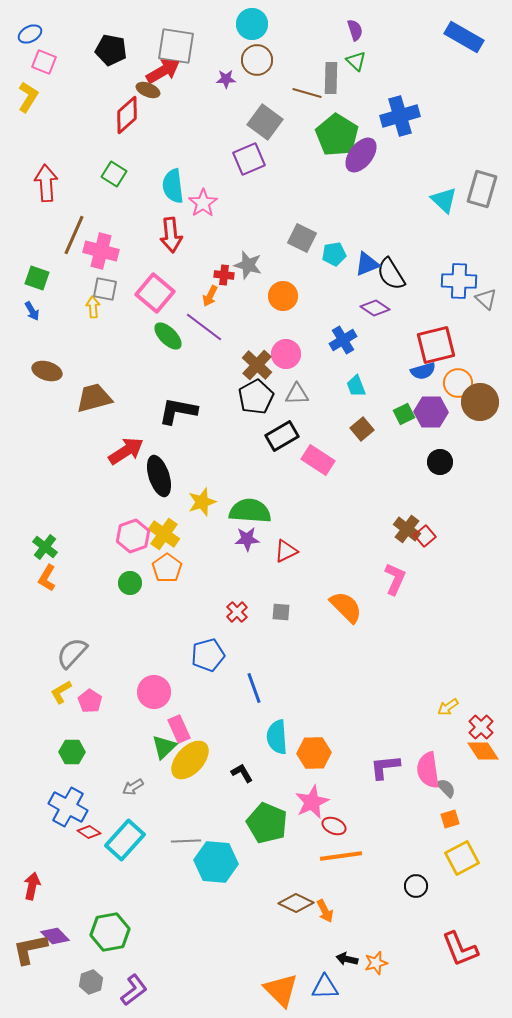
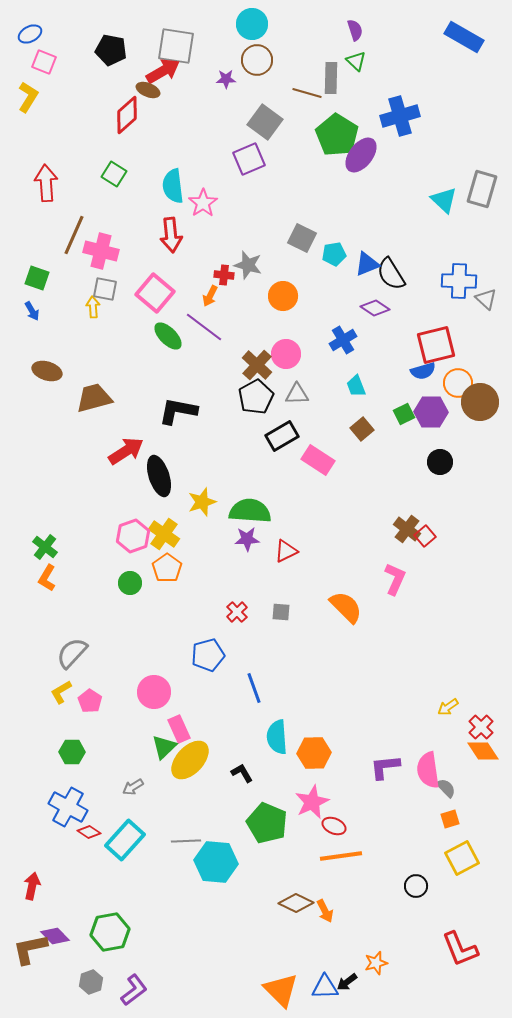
black arrow at (347, 959): moved 23 px down; rotated 50 degrees counterclockwise
